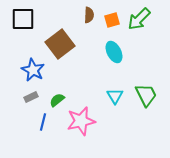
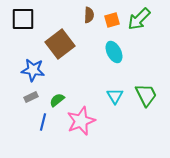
blue star: rotated 20 degrees counterclockwise
pink star: rotated 8 degrees counterclockwise
